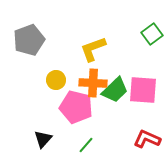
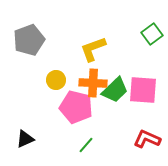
black triangle: moved 18 px left; rotated 24 degrees clockwise
